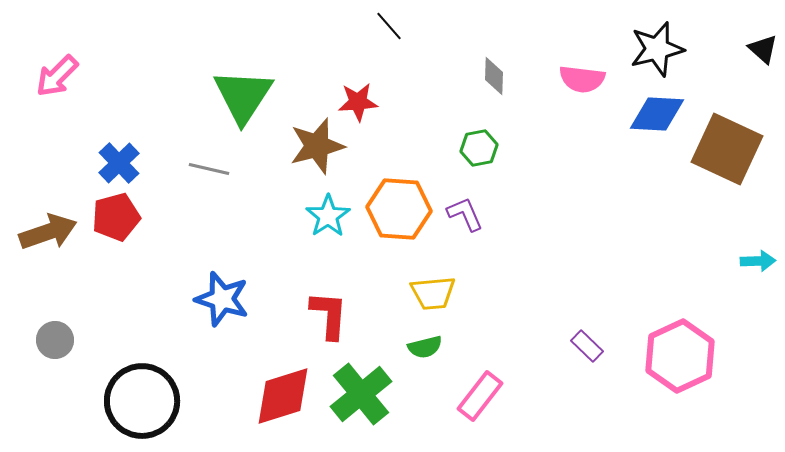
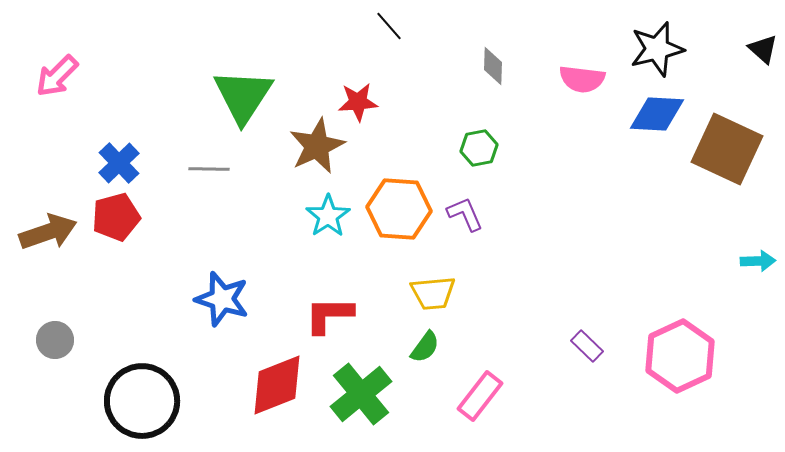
gray diamond: moved 1 px left, 10 px up
brown star: rotated 10 degrees counterclockwise
gray line: rotated 12 degrees counterclockwise
red L-shape: rotated 94 degrees counterclockwise
green semicircle: rotated 40 degrees counterclockwise
red diamond: moved 6 px left, 11 px up; rotated 4 degrees counterclockwise
